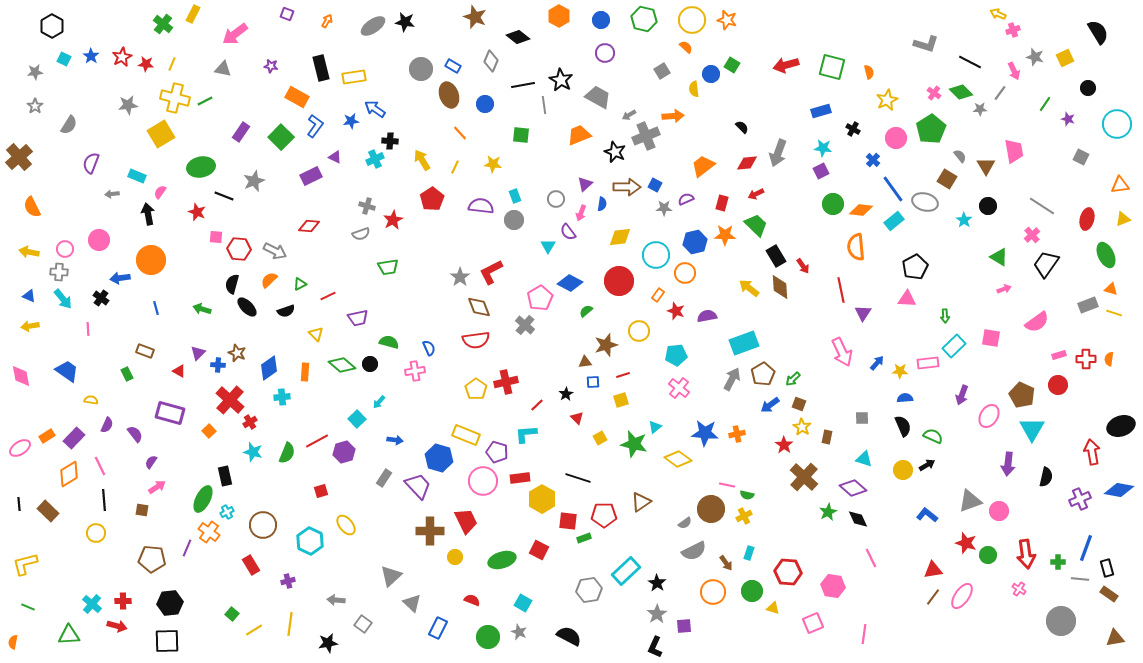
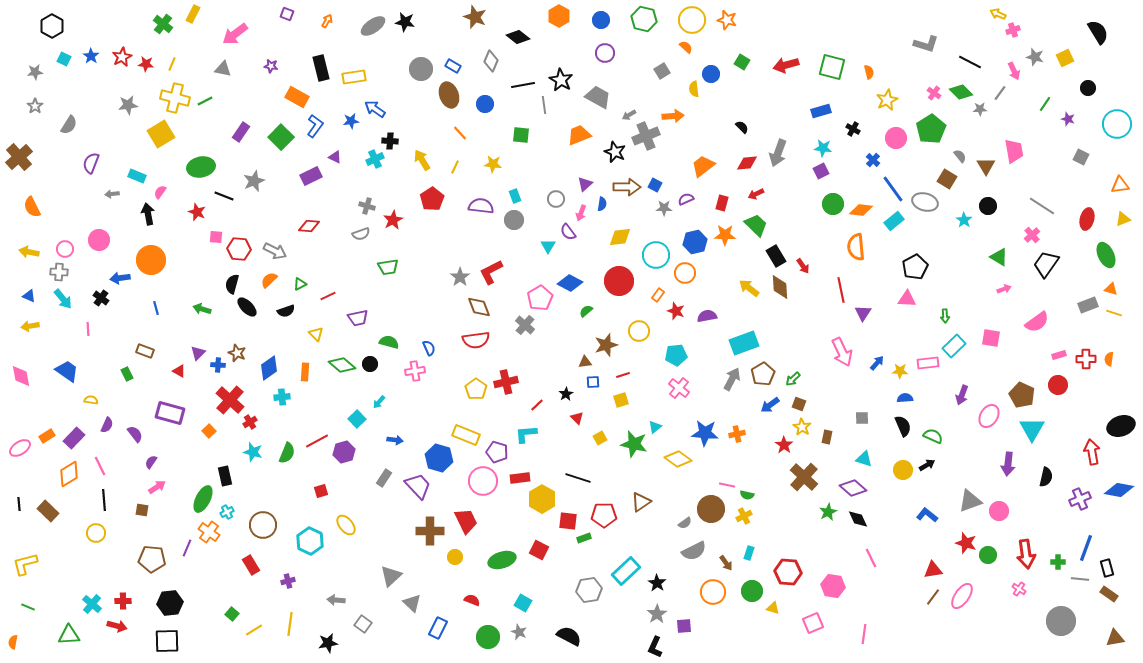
green square at (732, 65): moved 10 px right, 3 px up
